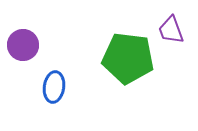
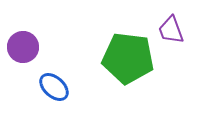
purple circle: moved 2 px down
blue ellipse: rotated 56 degrees counterclockwise
